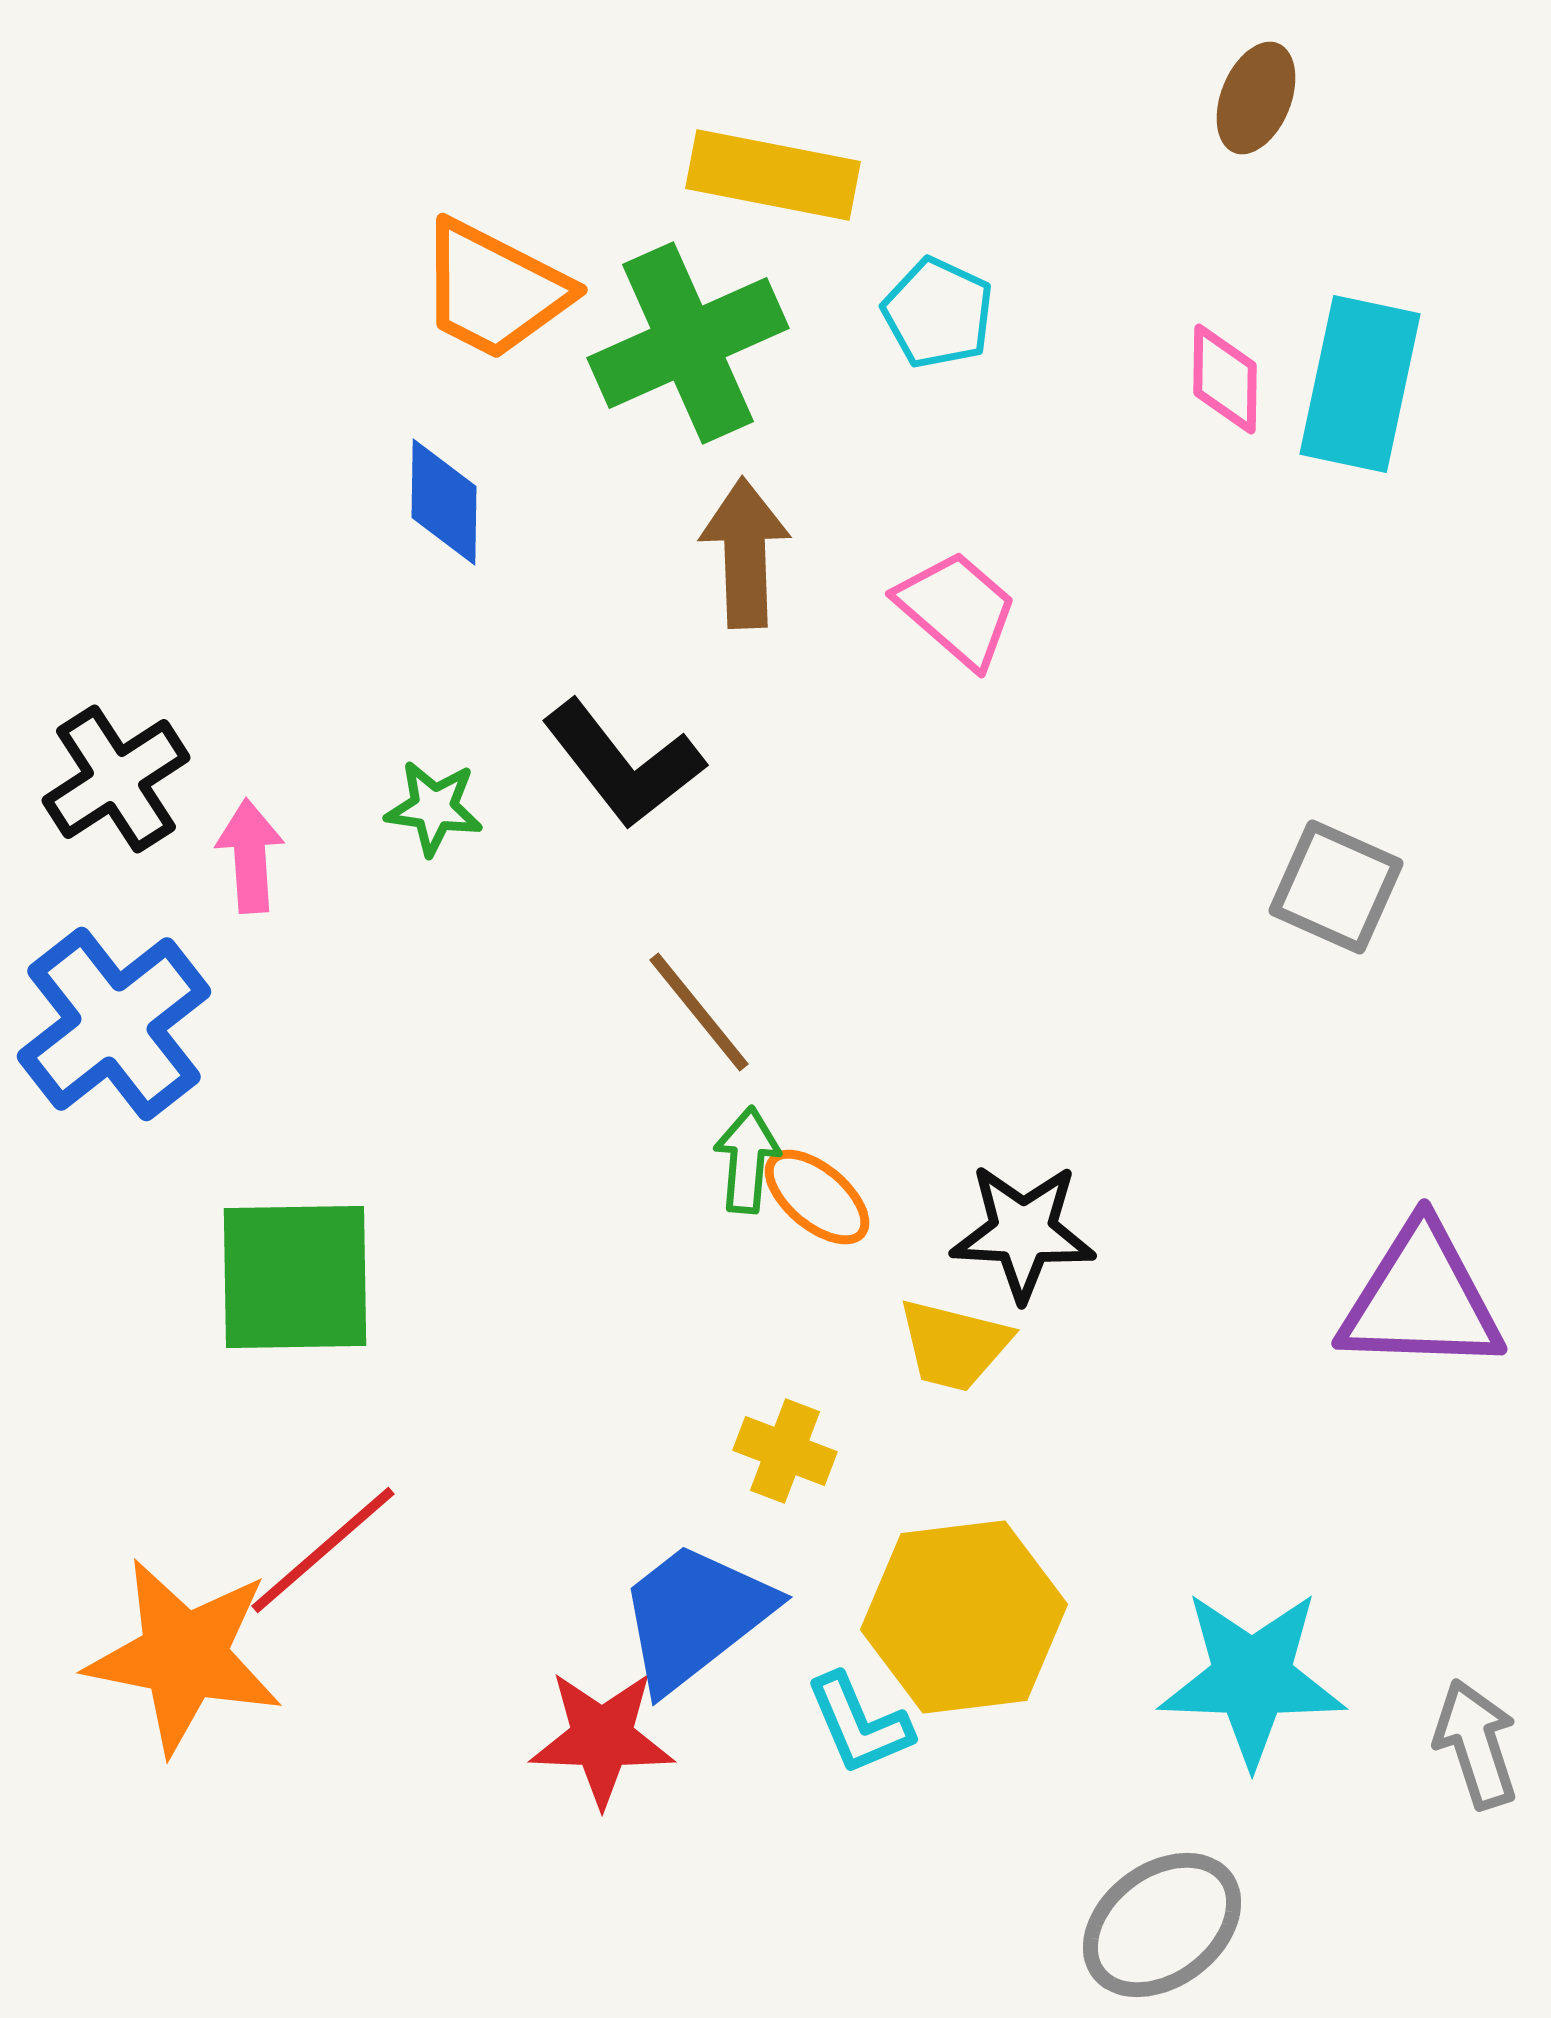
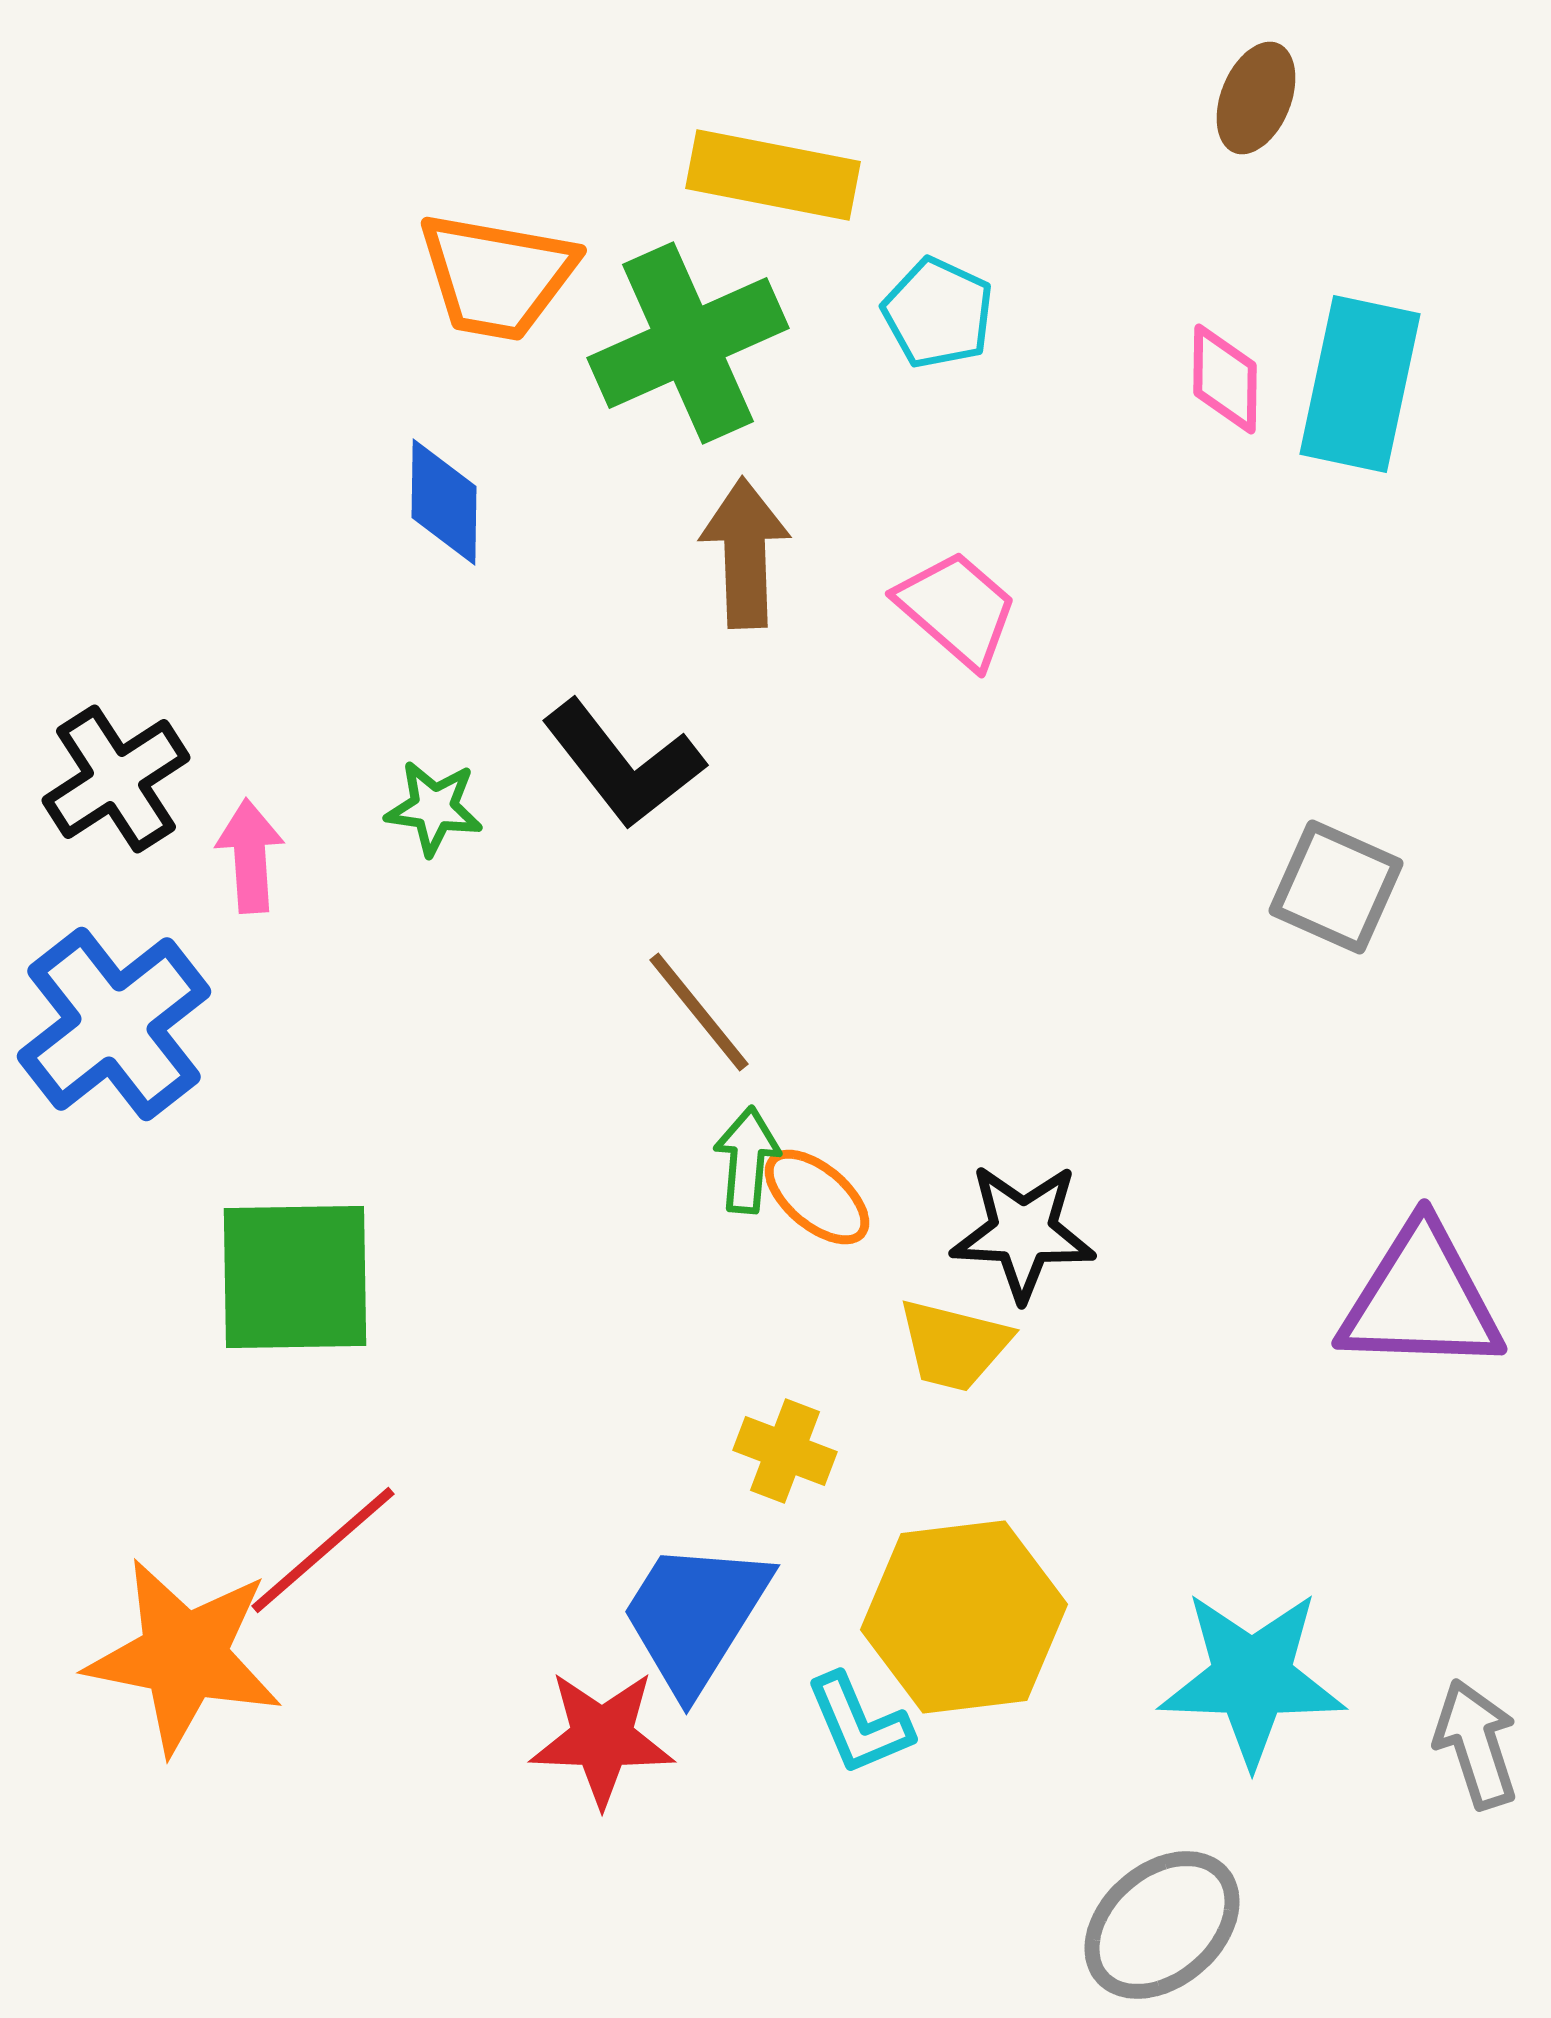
orange trapezoid: moved 3 px right, 14 px up; rotated 17 degrees counterclockwise
blue trapezoid: rotated 20 degrees counterclockwise
gray ellipse: rotated 4 degrees counterclockwise
